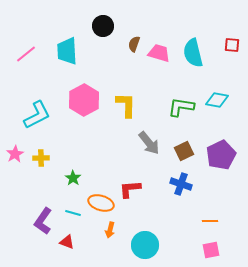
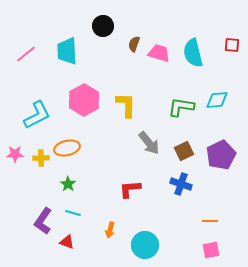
cyan diamond: rotated 15 degrees counterclockwise
pink star: rotated 30 degrees clockwise
green star: moved 5 px left, 6 px down
orange ellipse: moved 34 px left, 55 px up; rotated 30 degrees counterclockwise
